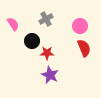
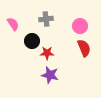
gray cross: rotated 24 degrees clockwise
purple star: rotated 12 degrees counterclockwise
